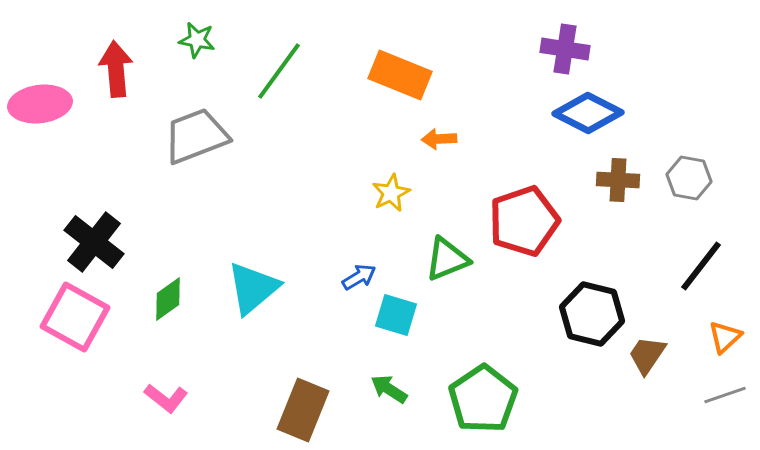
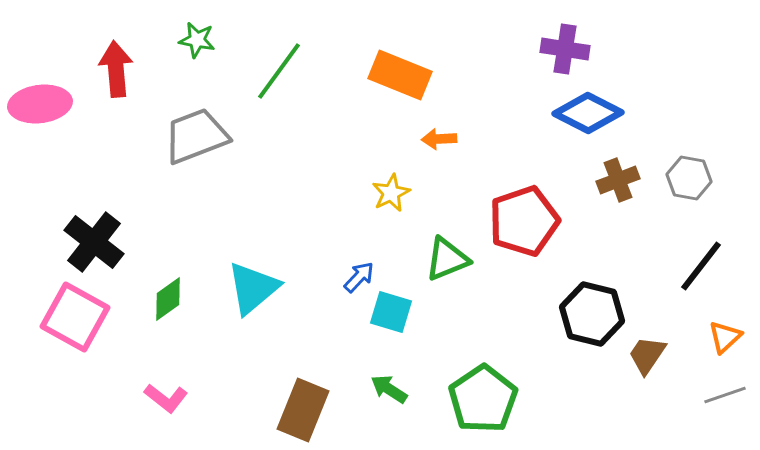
brown cross: rotated 24 degrees counterclockwise
blue arrow: rotated 16 degrees counterclockwise
cyan square: moved 5 px left, 3 px up
